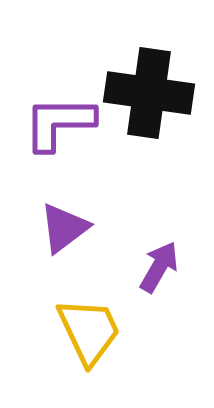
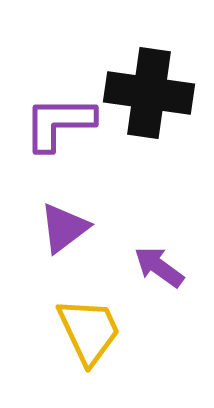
purple arrow: rotated 84 degrees counterclockwise
